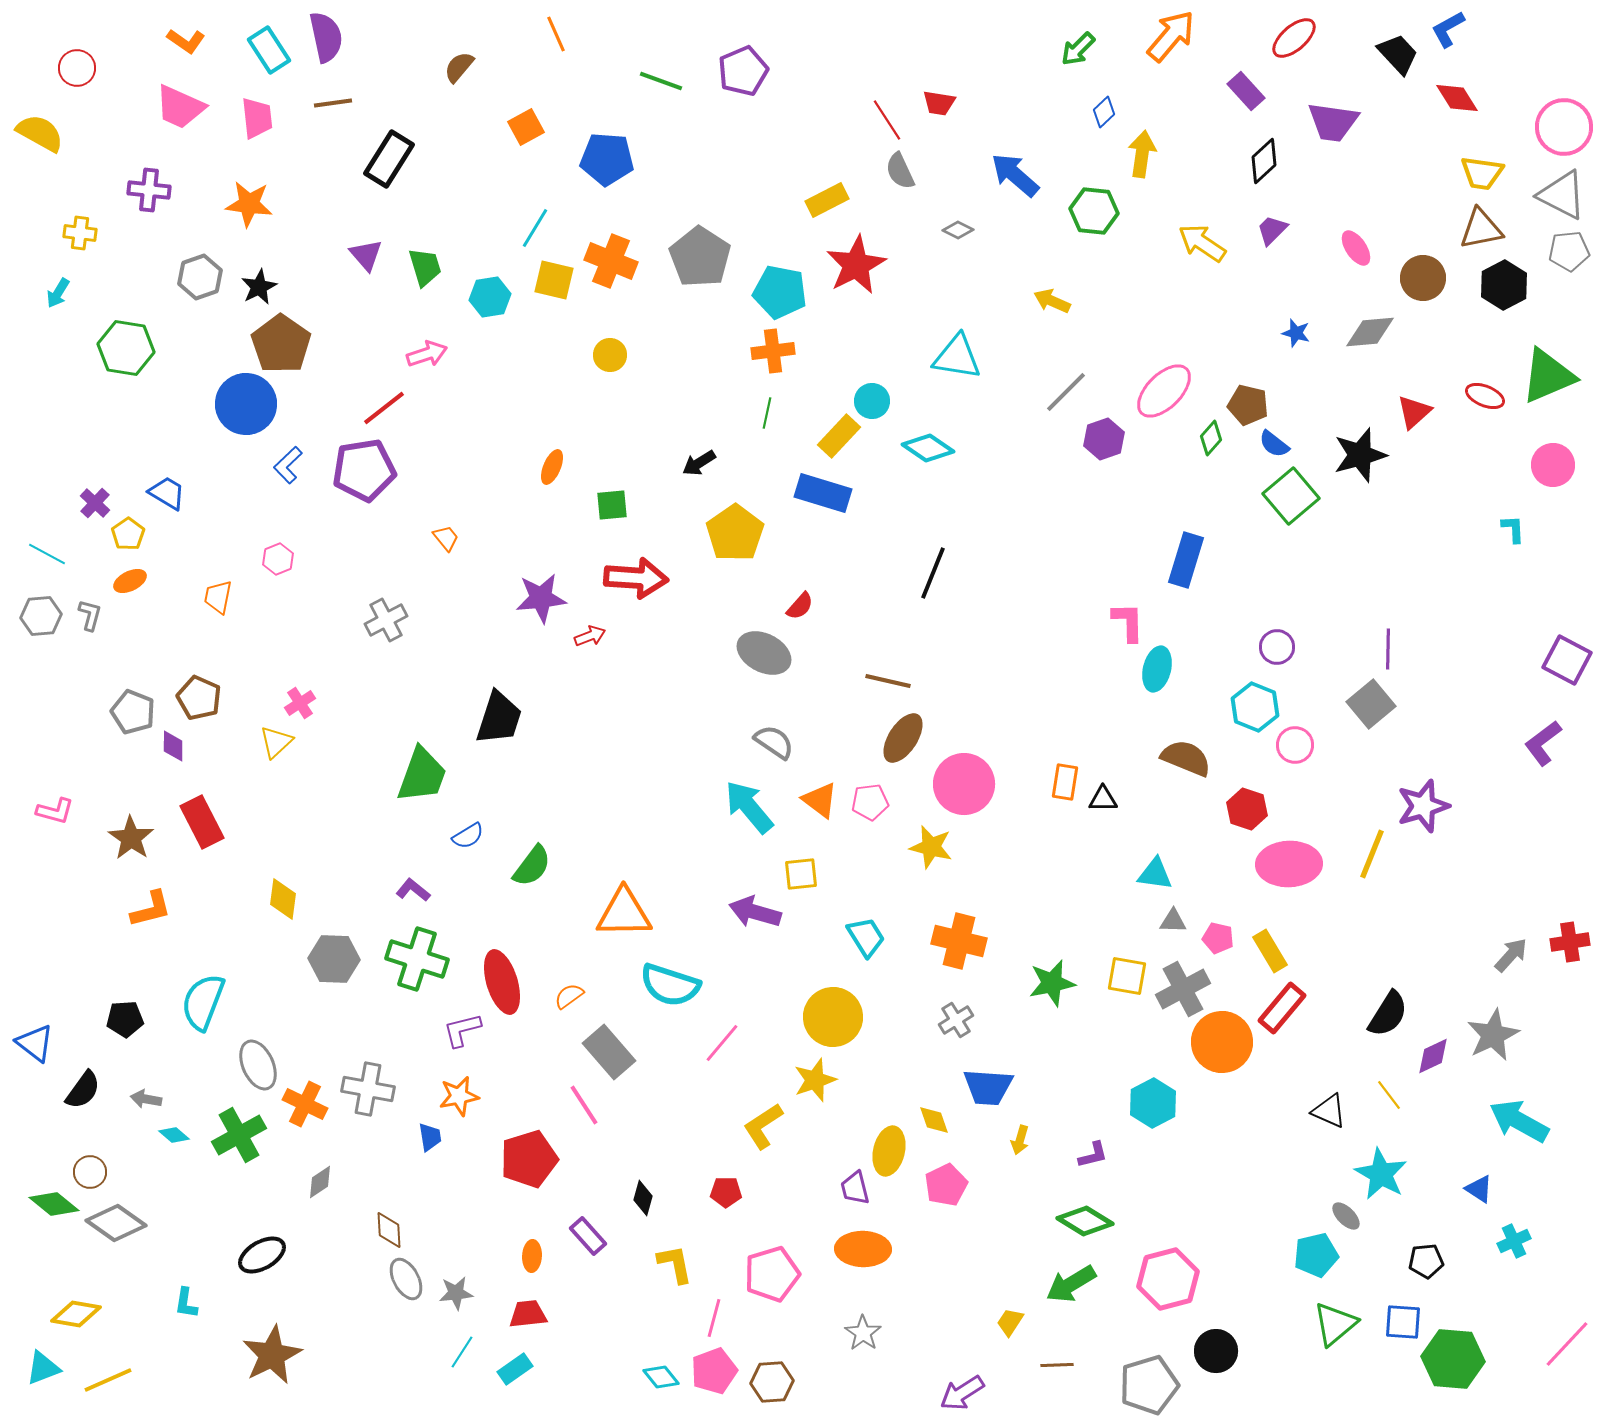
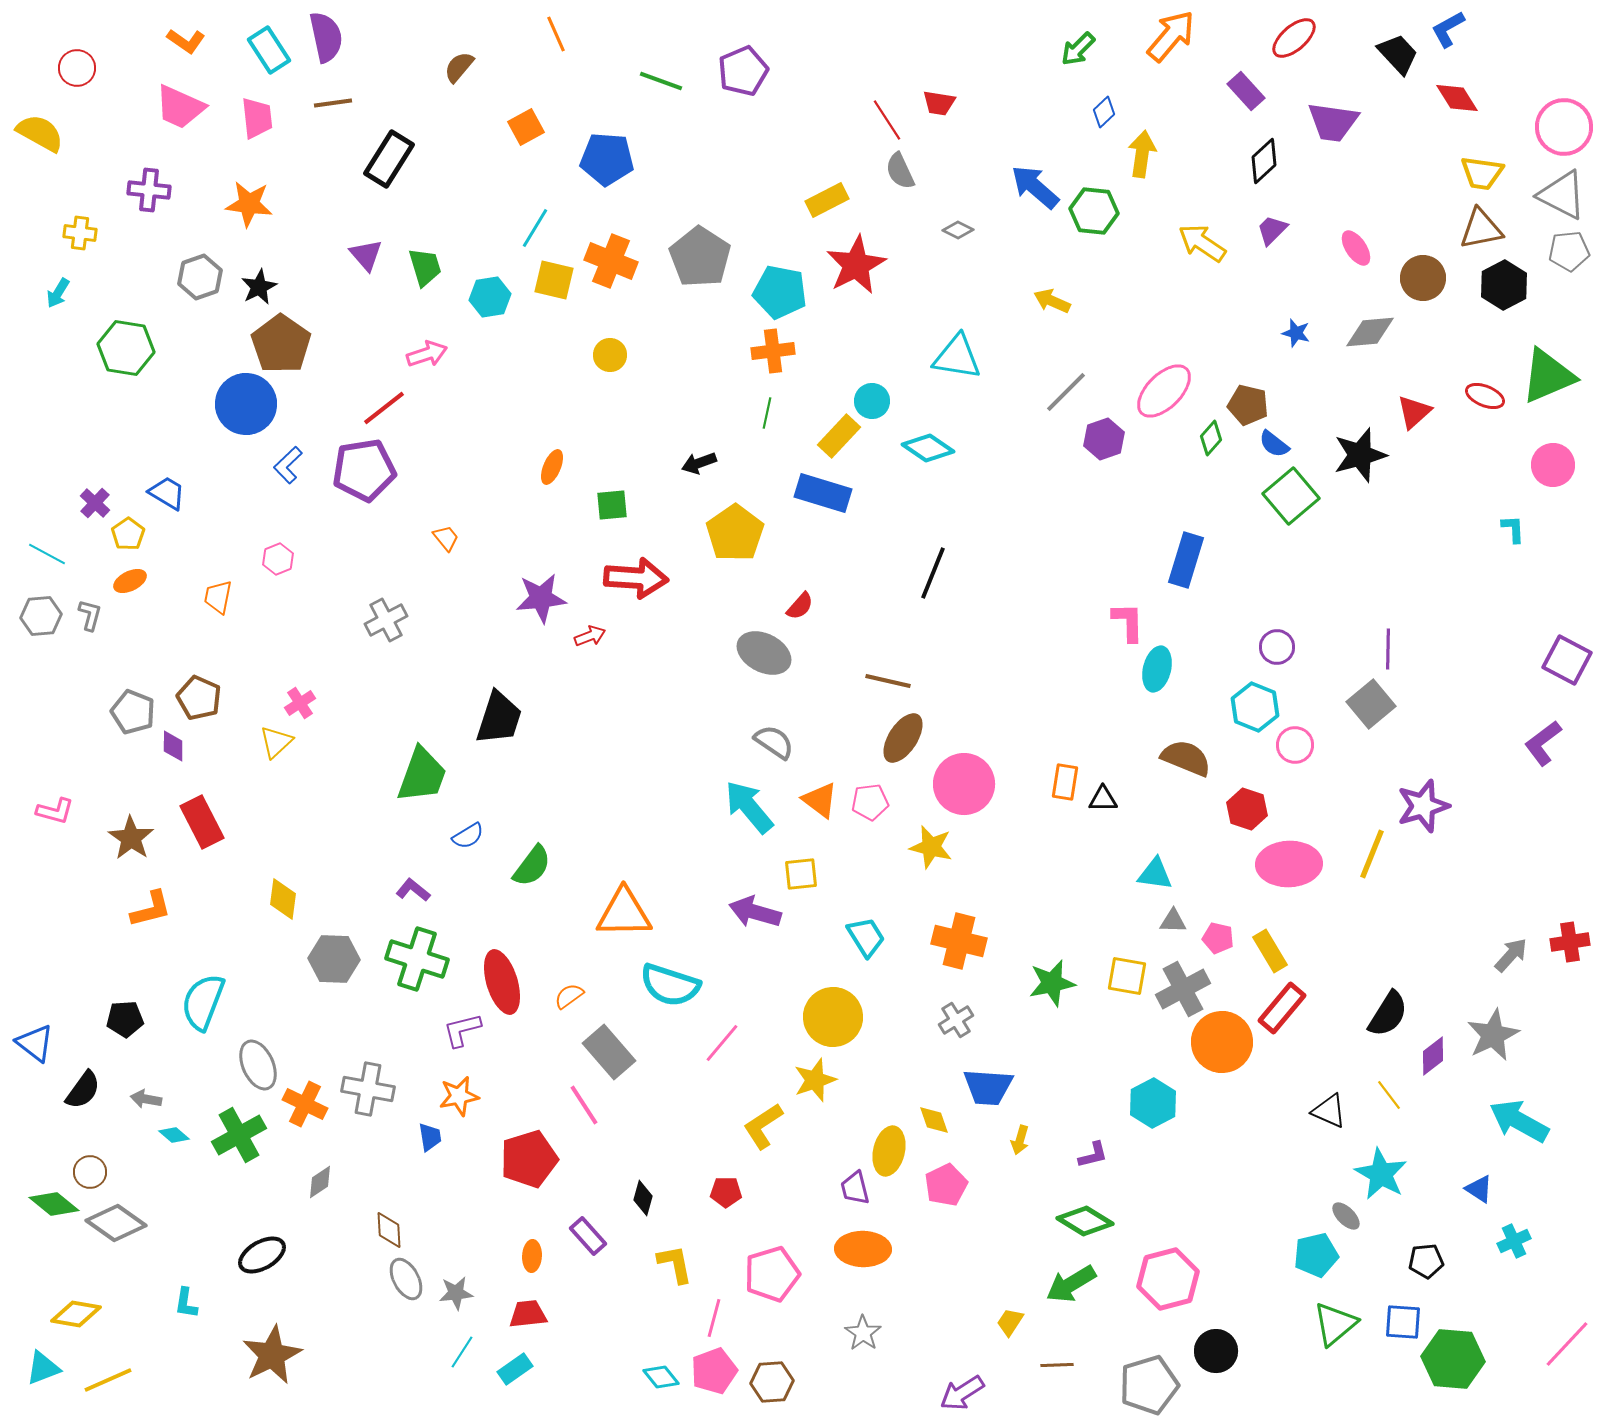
blue arrow at (1015, 175): moved 20 px right, 12 px down
black arrow at (699, 463): rotated 12 degrees clockwise
purple diamond at (1433, 1056): rotated 12 degrees counterclockwise
